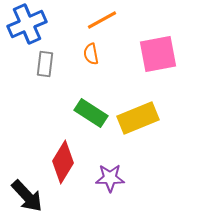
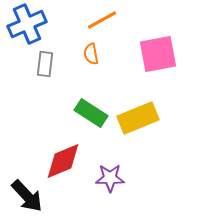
red diamond: moved 1 px up; rotated 36 degrees clockwise
